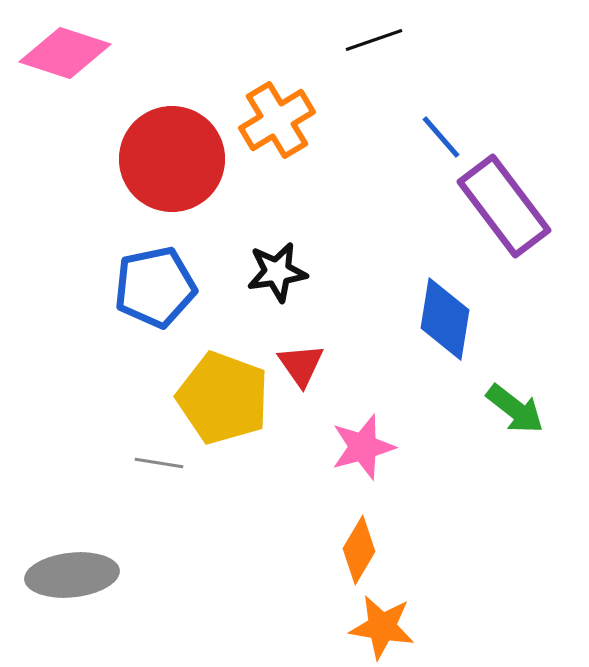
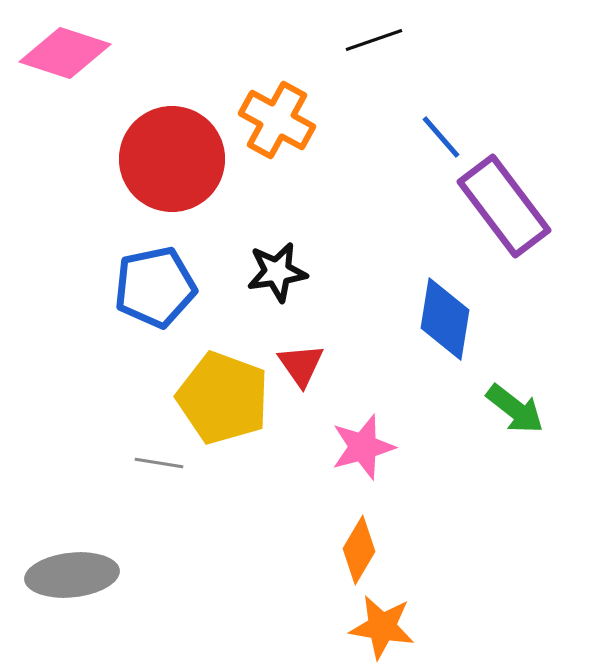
orange cross: rotated 30 degrees counterclockwise
